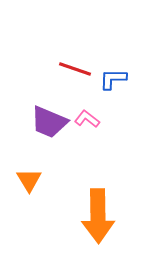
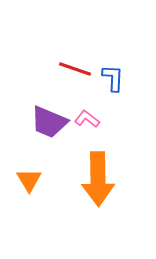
blue L-shape: moved 1 px up; rotated 92 degrees clockwise
orange arrow: moved 37 px up
